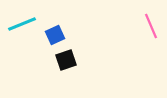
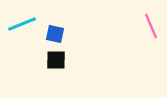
blue square: moved 1 px up; rotated 36 degrees clockwise
black square: moved 10 px left; rotated 20 degrees clockwise
